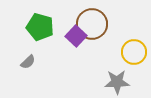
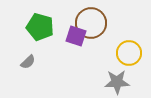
brown circle: moved 1 px left, 1 px up
purple square: rotated 25 degrees counterclockwise
yellow circle: moved 5 px left, 1 px down
